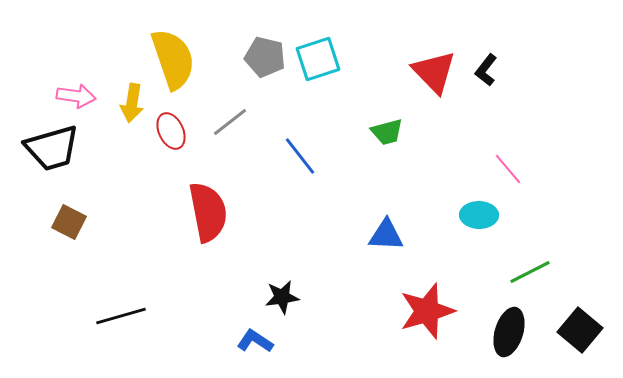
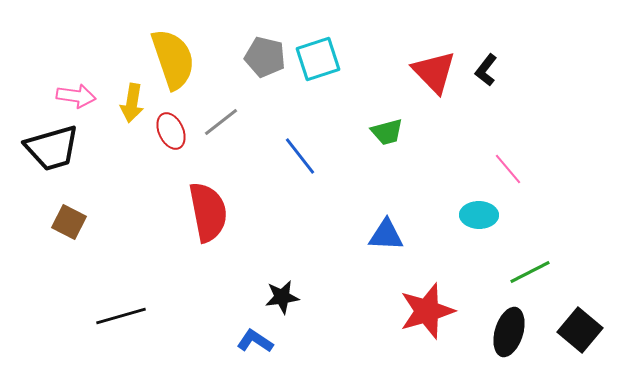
gray line: moved 9 px left
